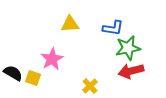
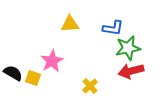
pink star: moved 2 px down
